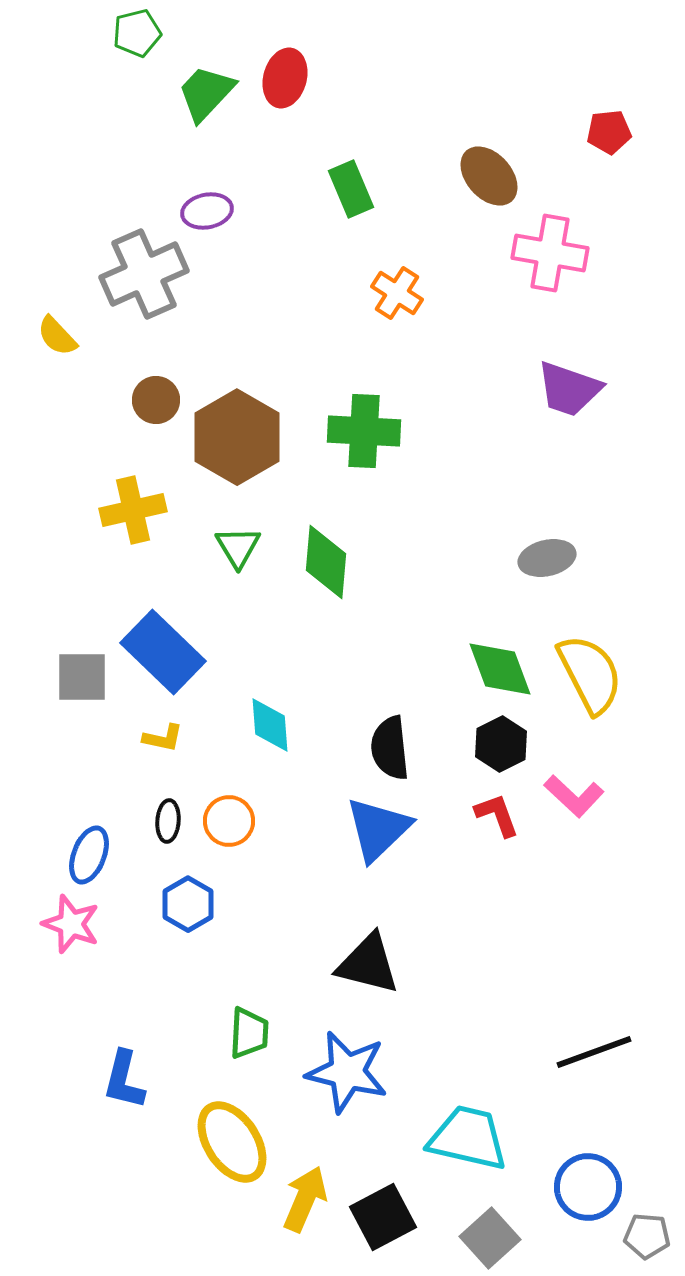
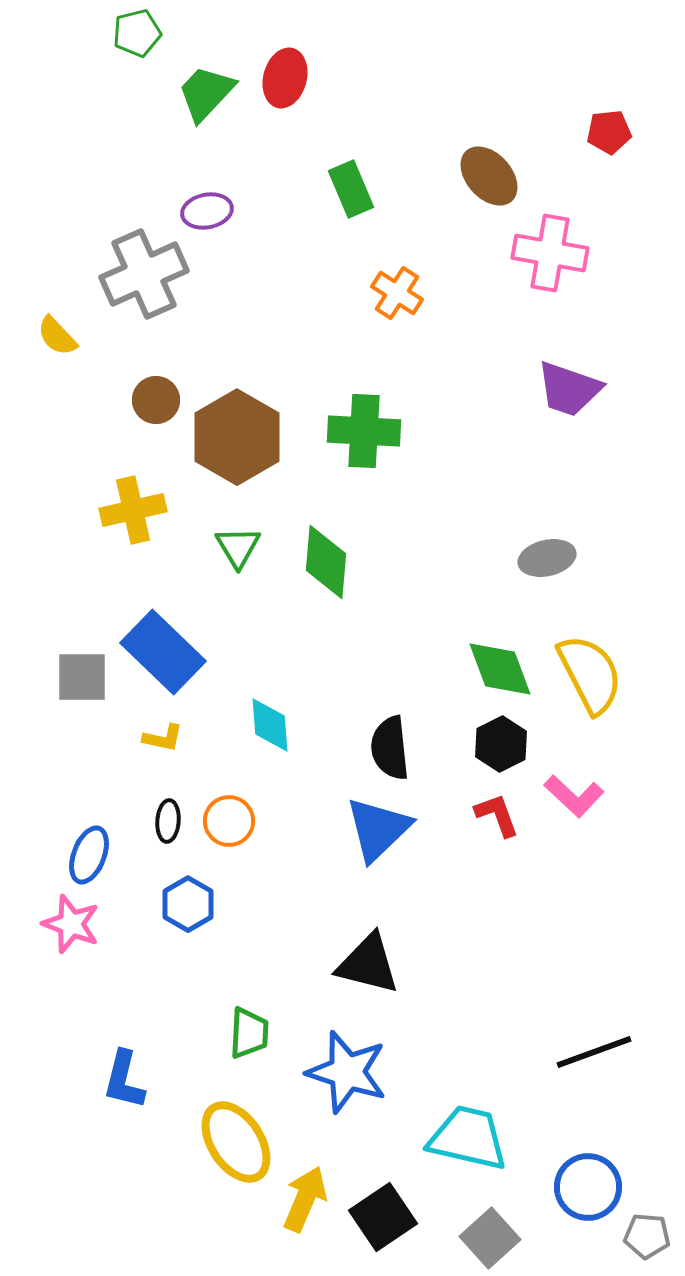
blue star at (347, 1072): rotated 4 degrees clockwise
yellow ellipse at (232, 1142): moved 4 px right
black square at (383, 1217): rotated 6 degrees counterclockwise
